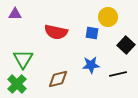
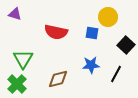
purple triangle: rotated 16 degrees clockwise
black line: moved 2 px left; rotated 48 degrees counterclockwise
